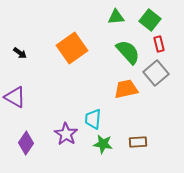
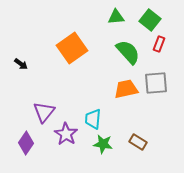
red rectangle: rotated 35 degrees clockwise
black arrow: moved 1 px right, 11 px down
gray square: moved 10 px down; rotated 35 degrees clockwise
purple triangle: moved 29 px right, 15 px down; rotated 40 degrees clockwise
brown rectangle: rotated 36 degrees clockwise
